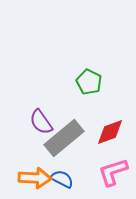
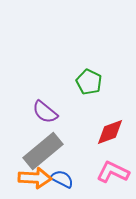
purple semicircle: moved 4 px right, 10 px up; rotated 16 degrees counterclockwise
gray rectangle: moved 21 px left, 13 px down
pink L-shape: rotated 44 degrees clockwise
